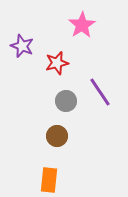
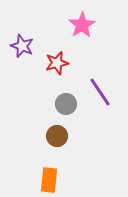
gray circle: moved 3 px down
